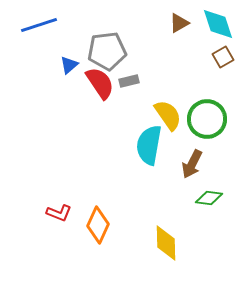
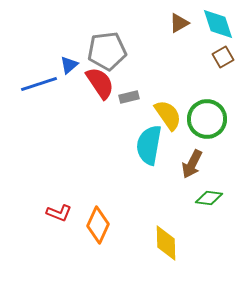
blue line: moved 59 px down
gray rectangle: moved 16 px down
